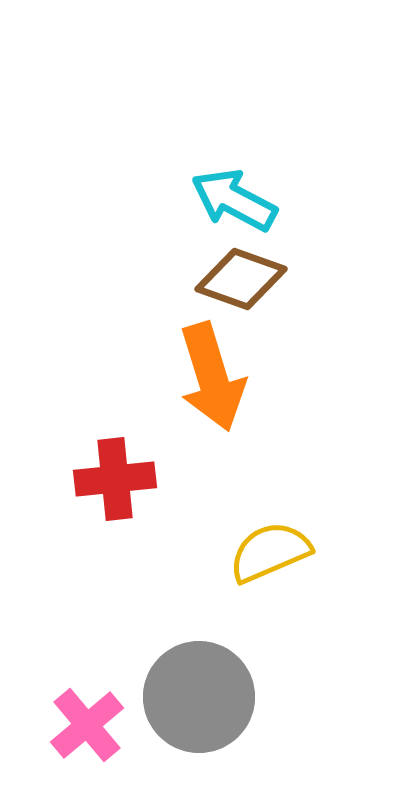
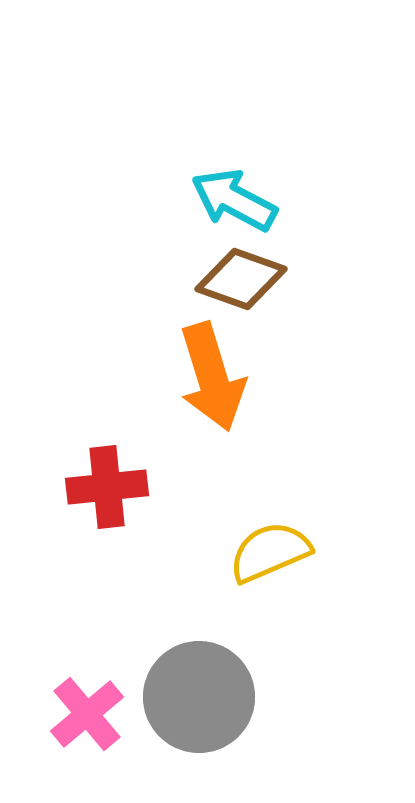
red cross: moved 8 px left, 8 px down
pink cross: moved 11 px up
